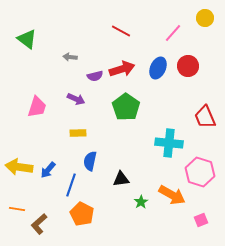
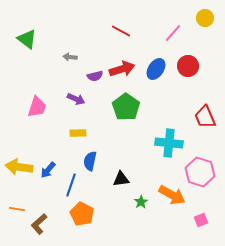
blue ellipse: moved 2 px left, 1 px down; rotated 10 degrees clockwise
